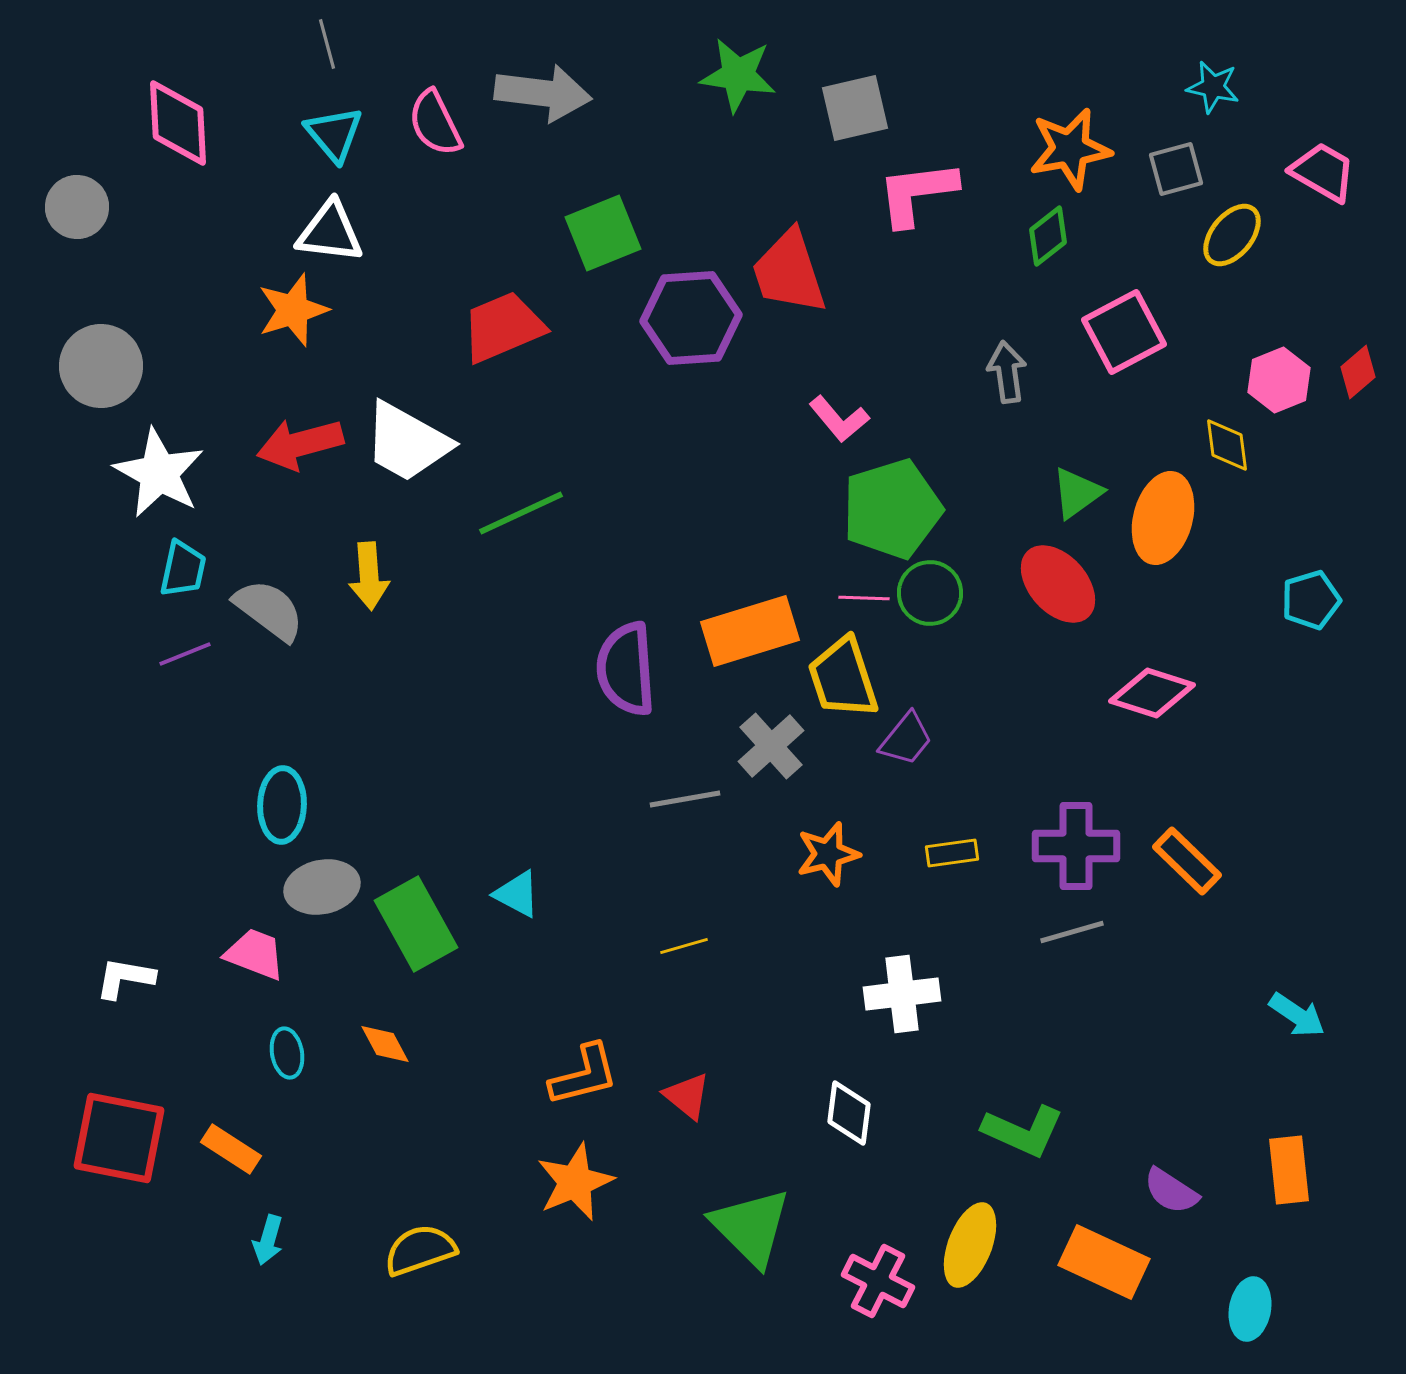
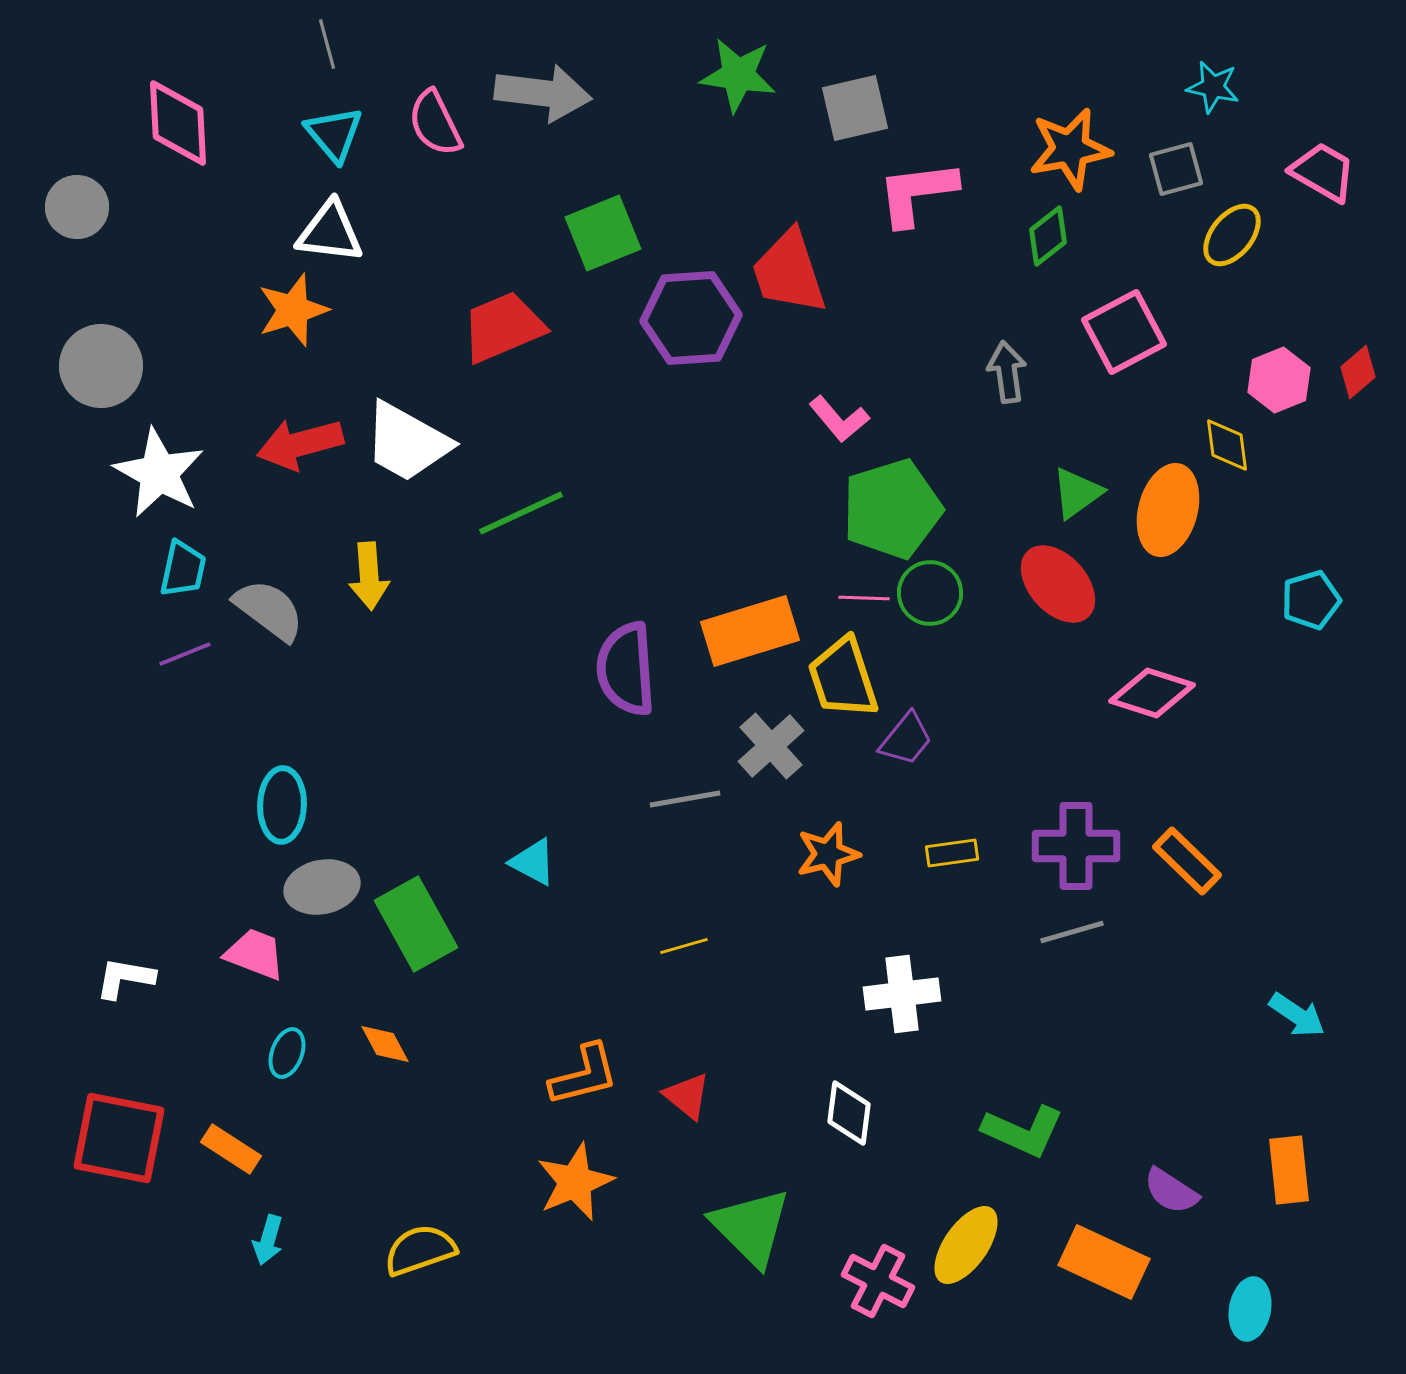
orange ellipse at (1163, 518): moved 5 px right, 8 px up
cyan triangle at (517, 894): moved 16 px right, 32 px up
cyan ellipse at (287, 1053): rotated 30 degrees clockwise
yellow ellipse at (970, 1245): moved 4 px left; rotated 14 degrees clockwise
